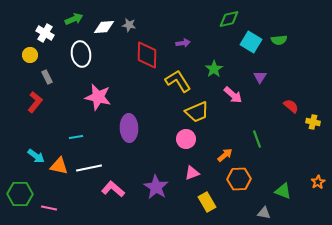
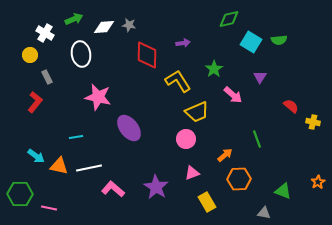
purple ellipse: rotated 36 degrees counterclockwise
